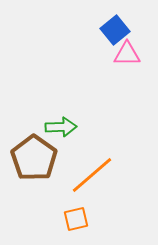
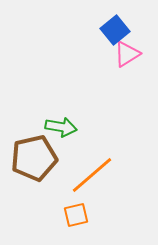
pink triangle: rotated 32 degrees counterclockwise
green arrow: rotated 12 degrees clockwise
brown pentagon: rotated 24 degrees clockwise
orange square: moved 4 px up
